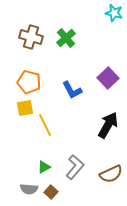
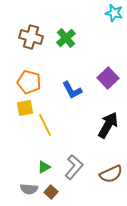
gray L-shape: moved 1 px left
